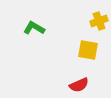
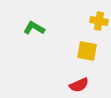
yellow cross: rotated 30 degrees clockwise
yellow square: moved 1 px left, 1 px down
